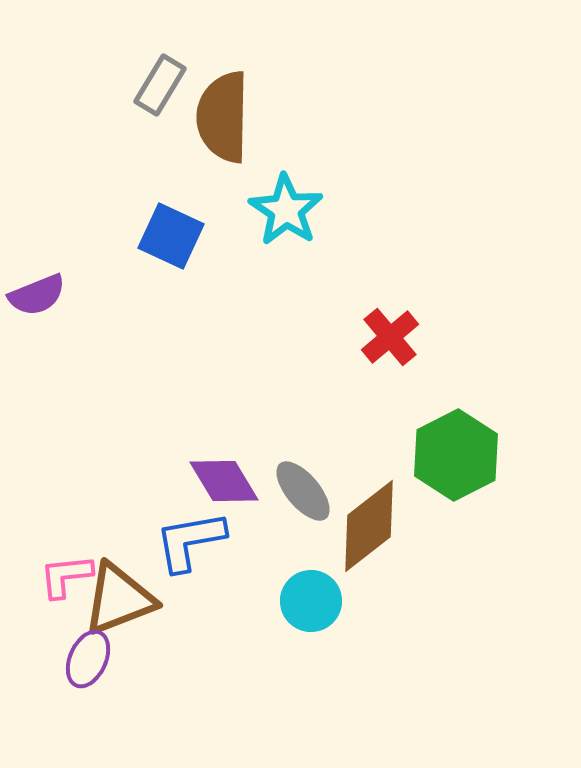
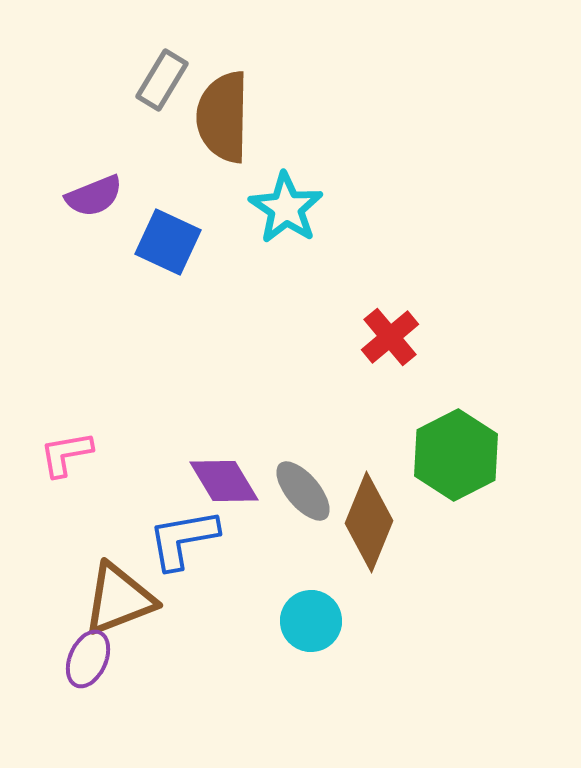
gray rectangle: moved 2 px right, 5 px up
cyan star: moved 2 px up
blue square: moved 3 px left, 6 px down
purple semicircle: moved 57 px right, 99 px up
brown diamond: moved 4 px up; rotated 30 degrees counterclockwise
blue L-shape: moved 7 px left, 2 px up
pink L-shape: moved 122 px up; rotated 4 degrees counterclockwise
cyan circle: moved 20 px down
